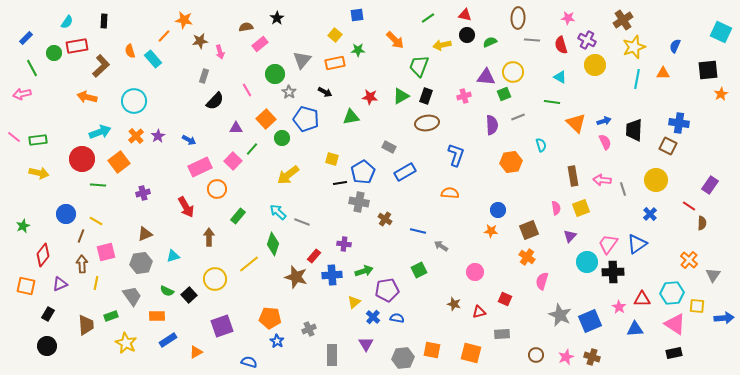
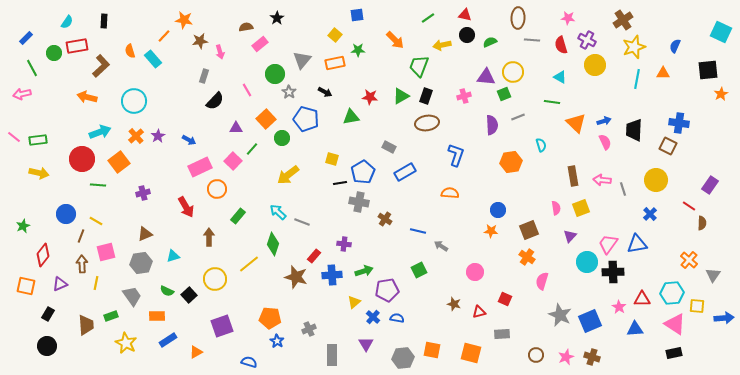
blue triangle at (637, 244): rotated 25 degrees clockwise
